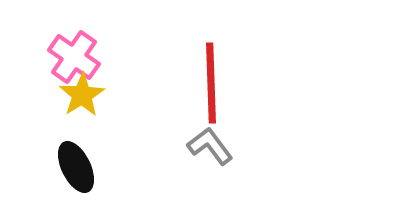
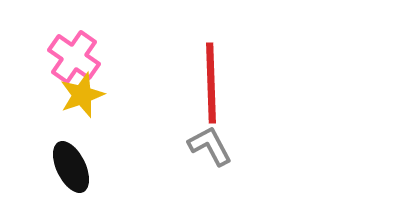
yellow star: rotated 12 degrees clockwise
gray L-shape: rotated 9 degrees clockwise
black ellipse: moved 5 px left
